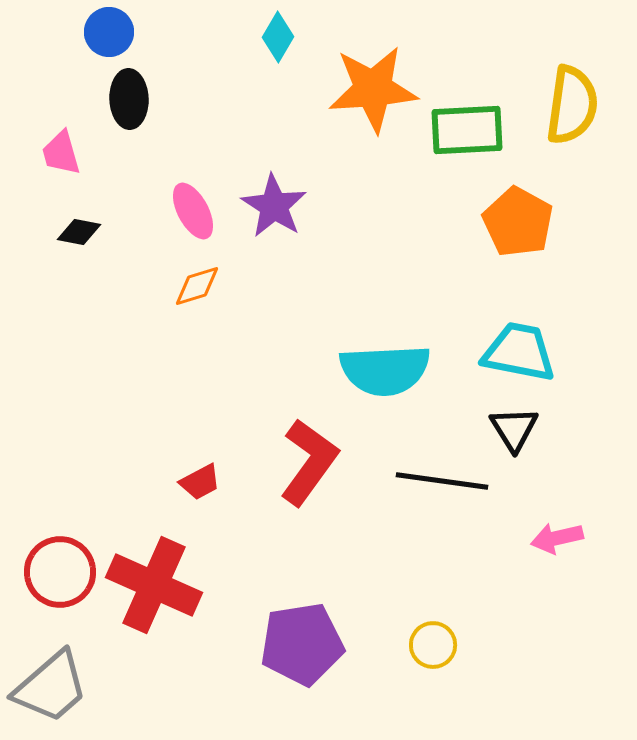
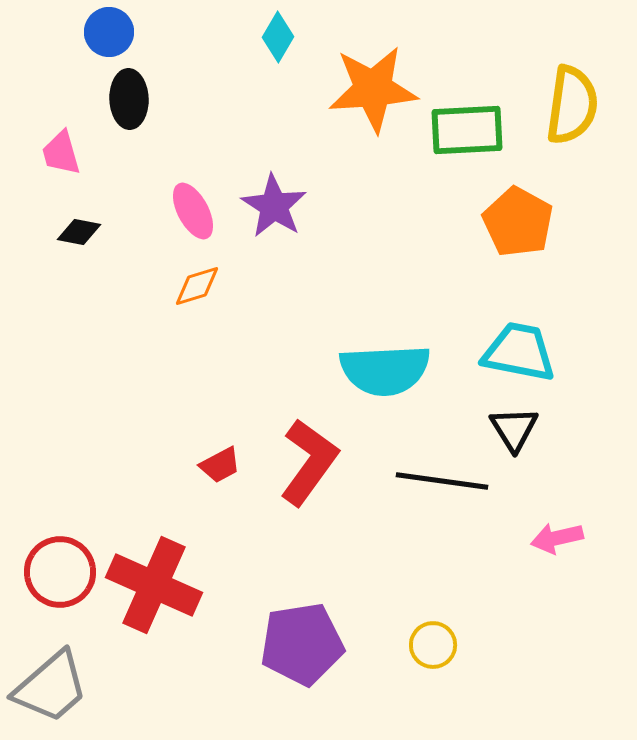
red trapezoid: moved 20 px right, 17 px up
